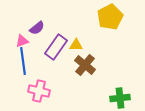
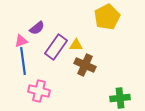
yellow pentagon: moved 3 px left
pink triangle: moved 1 px left
brown cross: rotated 15 degrees counterclockwise
